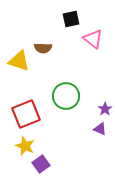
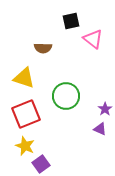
black square: moved 2 px down
yellow triangle: moved 5 px right, 17 px down
